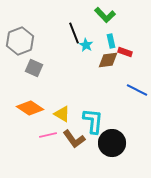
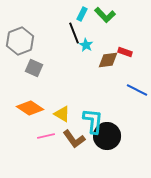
cyan rectangle: moved 29 px left, 27 px up; rotated 40 degrees clockwise
pink line: moved 2 px left, 1 px down
black circle: moved 5 px left, 7 px up
